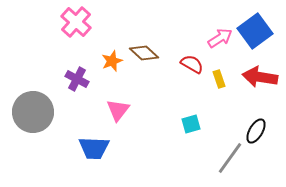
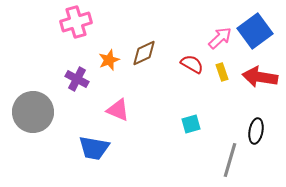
pink cross: rotated 32 degrees clockwise
pink arrow: rotated 10 degrees counterclockwise
brown diamond: rotated 68 degrees counterclockwise
orange star: moved 3 px left, 1 px up
yellow rectangle: moved 3 px right, 7 px up
pink triangle: rotated 45 degrees counterclockwise
black ellipse: rotated 20 degrees counterclockwise
blue trapezoid: rotated 8 degrees clockwise
gray line: moved 2 px down; rotated 20 degrees counterclockwise
